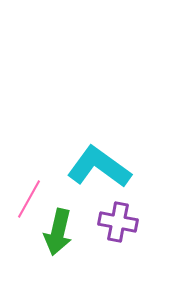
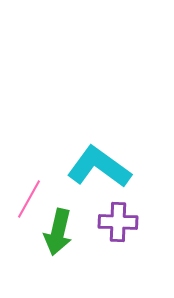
purple cross: rotated 9 degrees counterclockwise
